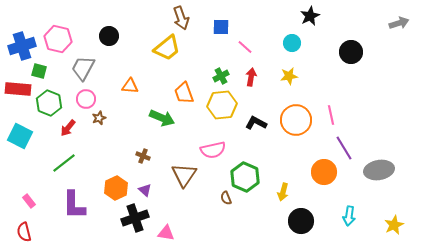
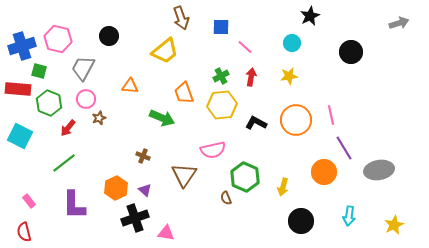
yellow trapezoid at (167, 48): moved 2 px left, 3 px down
yellow arrow at (283, 192): moved 5 px up
